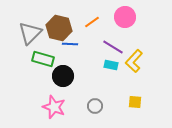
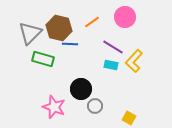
black circle: moved 18 px right, 13 px down
yellow square: moved 6 px left, 16 px down; rotated 24 degrees clockwise
